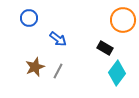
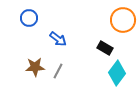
brown star: rotated 18 degrees clockwise
